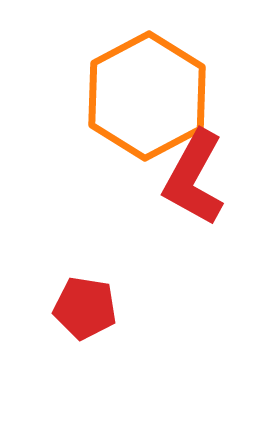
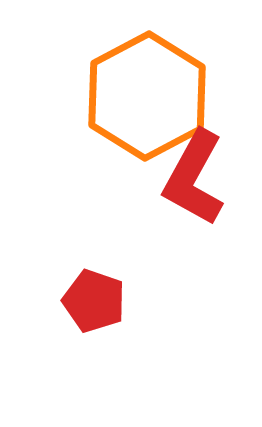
red pentagon: moved 9 px right, 7 px up; rotated 10 degrees clockwise
